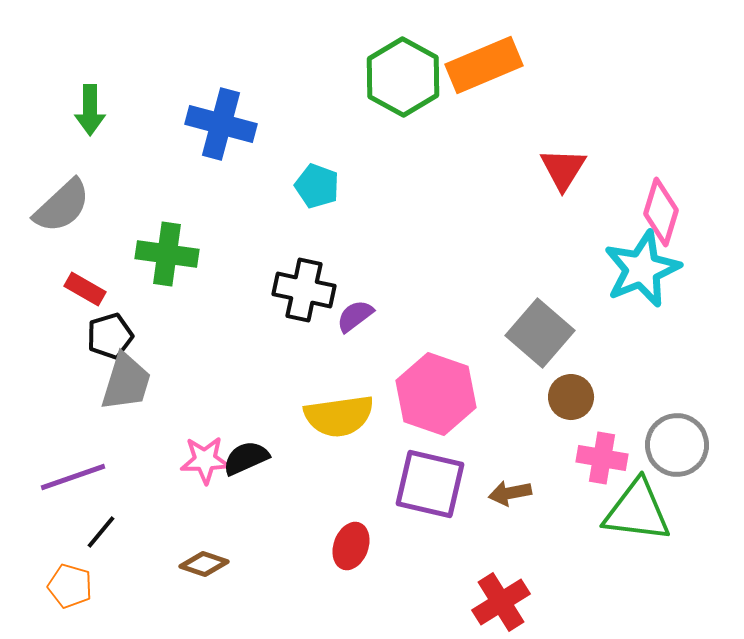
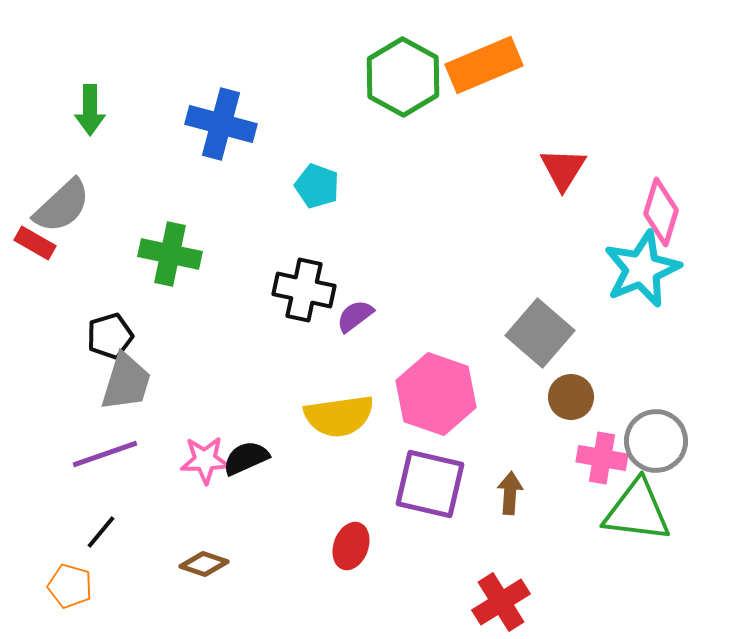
green cross: moved 3 px right; rotated 4 degrees clockwise
red rectangle: moved 50 px left, 46 px up
gray circle: moved 21 px left, 4 px up
purple line: moved 32 px right, 23 px up
brown arrow: rotated 105 degrees clockwise
